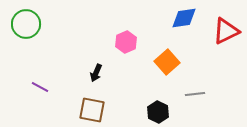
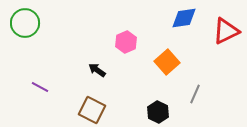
green circle: moved 1 px left, 1 px up
black arrow: moved 1 px right, 3 px up; rotated 102 degrees clockwise
gray line: rotated 60 degrees counterclockwise
brown square: rotated 16 degrees clockwise
